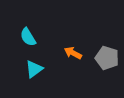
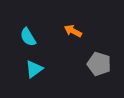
orange arrow: moved 22 px up
gray pentagon: moved 8 px left, 6 px down
